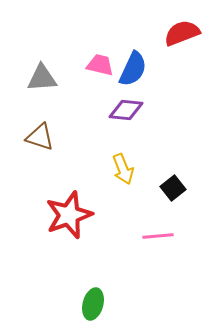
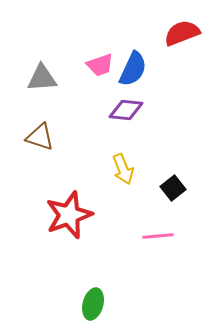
pink trapezoid: rotated 148 degrees clockwise
